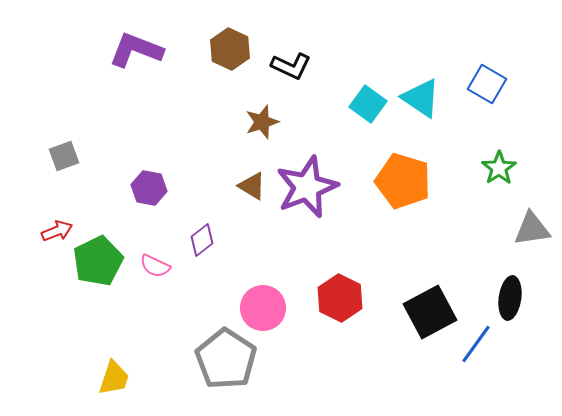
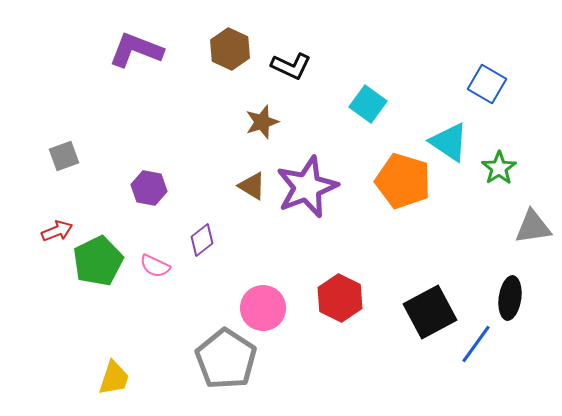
cyan triangle: moved 28 px right, 44 px down
gray triangle: moved 1 px right, 2 px up
